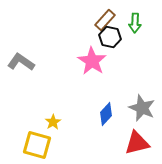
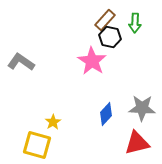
gray star: rotated 20 degrees counterclockwise
